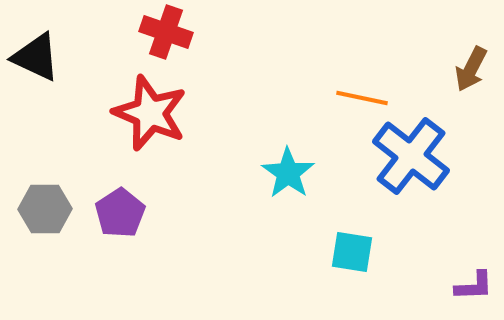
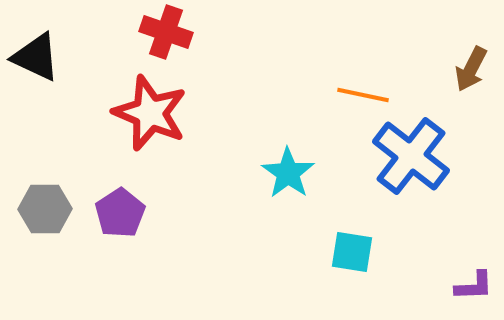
orange line: moved 1 px right, 3 px up
